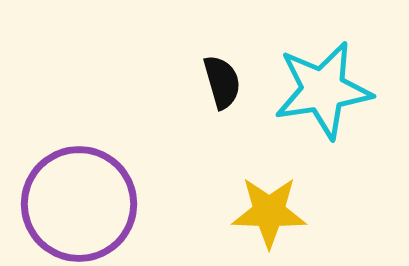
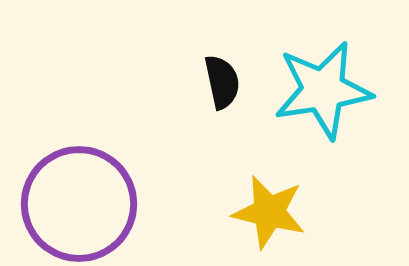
black semicircle: rotated 4 degrees clockwise
yellow star: rotated 12 degrees clockwise
